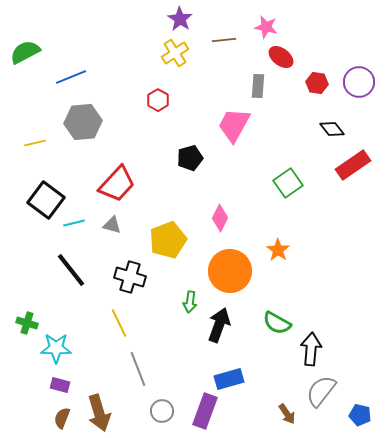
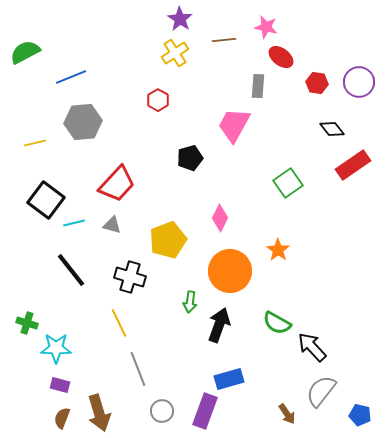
black arrow at (311, 349): moved 1 px right, 2 px up; rotated 48 degrees counterclockwise
